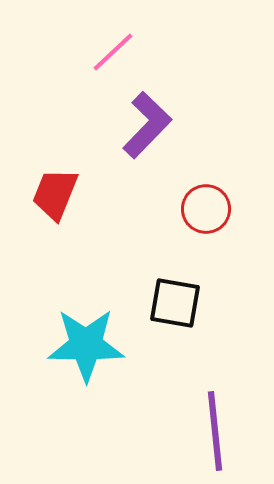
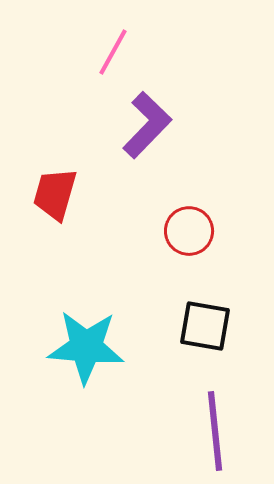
pink line: rotated 18 degrees counterclockwise
red trapezoid: rotated 6 degrees counterclockwise
red circle: moved 17 px left, 22 px down
black square: moved 30 px right, 23 px down
cyan star: moved 2 px down; rotated 4 degrees clockwise
